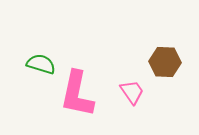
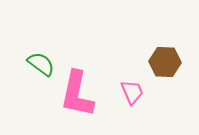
green semicircle: rotated 20 degrees clockwise
pink trapezoid: rotated 12 degrees clockwise
